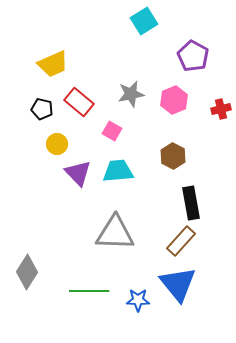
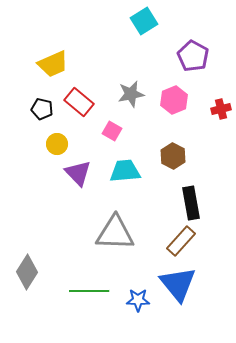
cyan trapezoid: moved 7 px right
